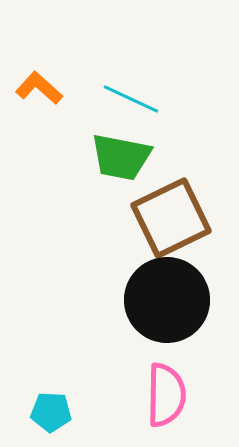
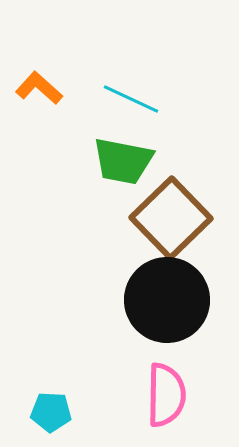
green trapezoid: moved 2 px right, 4 px down
brown square: rotated 18 degrees counterclockwise
